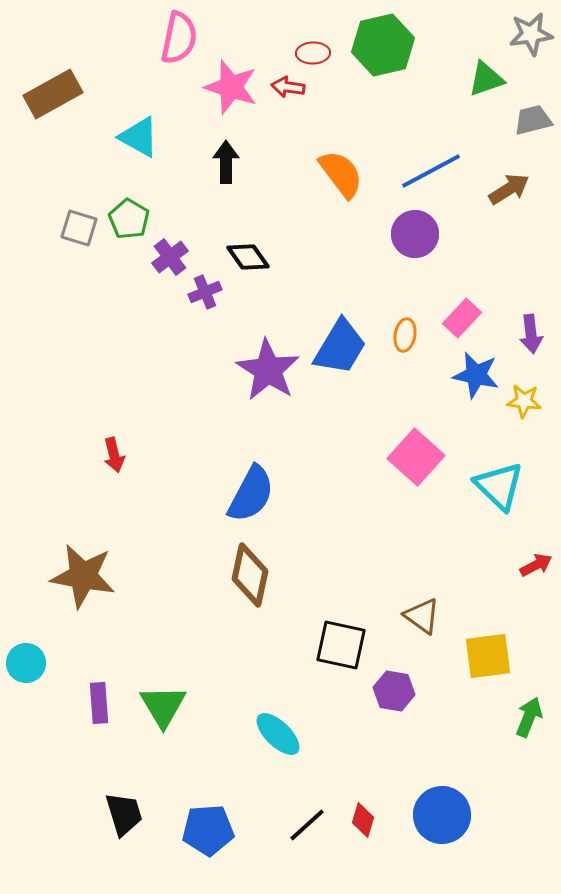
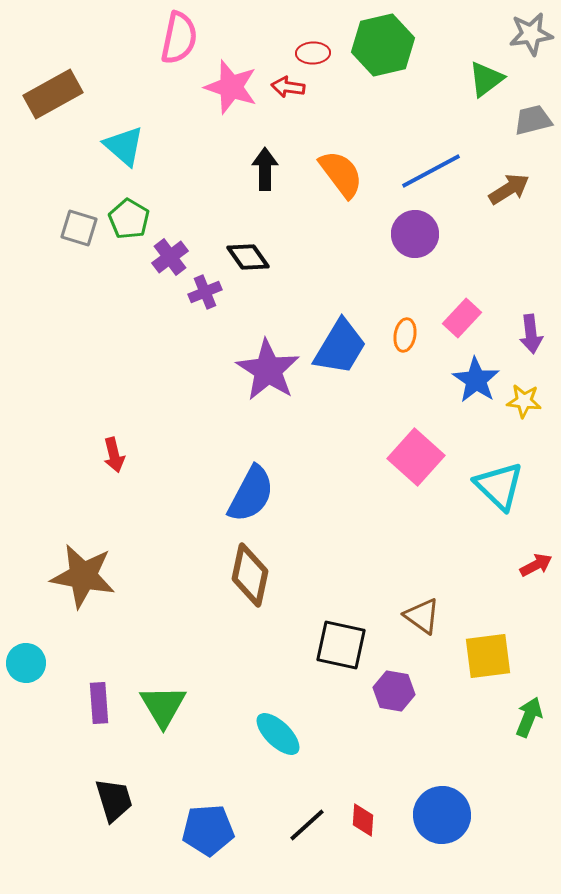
green triangle at (486, 79): rotated 18 degrees counterclockwise
cyan triangle at (139, 137): moved 15 px left, 9 px down; rotated 12 degrees clockwise
black arrow at (226, 162): moved 39 px right, 7 px down
blue star at (476, 375): moved 5 px down; rotated 21 degrees clockwise
black trapezoid at (124, 814): moved 10 px left, 14 px up
red diamond at (363, 820): rotated 12 degrees counterclockwise
